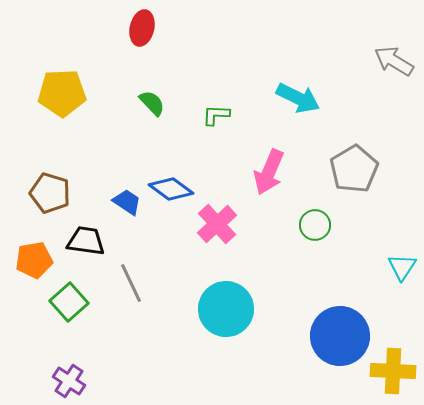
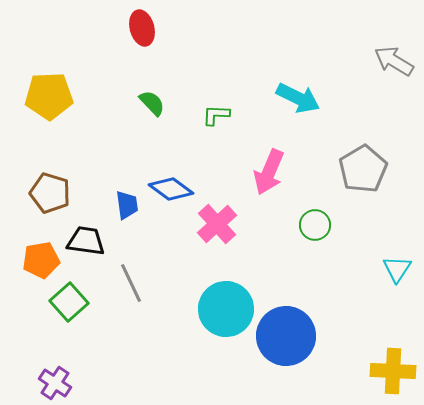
red ellipse: rotated 28 degrees counterclockwise
yellow pentagon: moved 13 px left, 3 px down
gray pentagon: moved 9 px right
blue trapezoid: moved 3 px down; rotated 48 degrees clockwise
orange pentagon: moved 7 px right
cyan triangle: moved 5 px left, 2 px down
blue circle: moved 54 px left
purple cross: moved 14 px left, 2 px down
